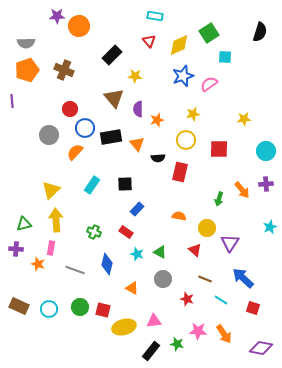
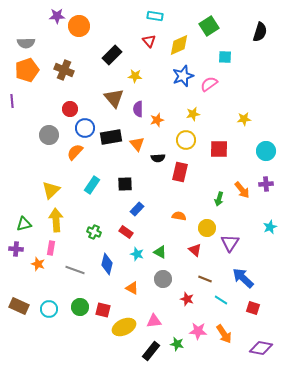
green square at (209, 33): moved 7 px up
yellow ellipse at (124, 327): rotated 10 degrees counterclockwise
